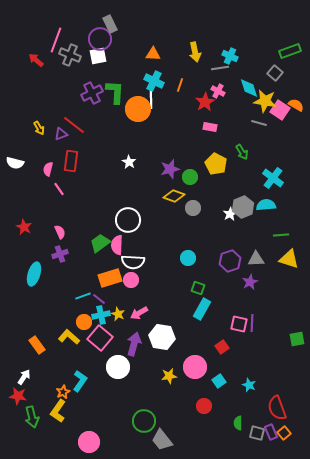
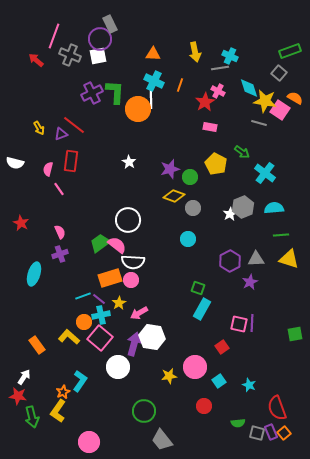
pink line at (56, 40): moved 2 px left, 4 px up
gray square at (275, 73): moved 4 px right
orange semicircle at (296, 105): moved 1 px left, 7 px up
green arrow at (242, 152): rotated 21 degrees counterclockwise
cyan cross at (273, 178): moved 8 px left, 5 px up
cyan semicircle at (266, 205): moved 8 px right, 3 px down
red star at (24, 227): moved 3 px left, 4 px up
pink semicircle at (117, 245): rotated 126 degrees clockwise
cyan circle at (188, 258): moved 19 px up
purple hexagon at (230, 261): rotated 10 degrees counterclockwise
yellow star at (118, 314): moved 1 px right, 11 px up; rotated 16 degrees clockwise
white hexagon at (162, 337): moved 10 px left
green square at (297, 339): moved 2 px left, 5 px up
green circle at (144, 421): moved 10 px up
green semicircle at (238, 423): rotated 96 degrees counterclockwise
